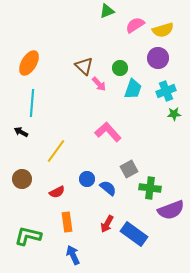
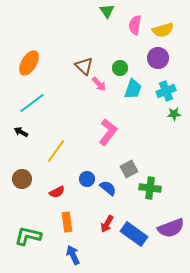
green triangle: rotated 42 degrees counterclockwise
pink semicircle: rotated 48 degrees counterclockwise
cyan line: rotated 48 degrees clockwise
pink L-shape: rotated 80 degrees clockwise
purple semicircle: moved 18 px down
